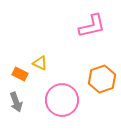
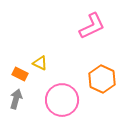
pink L-shape: rotated 12 degrees counterclockwise
orange hexagon: rotated 16 degrees counterclockwise
gray arrow: moved 3 px up; rotated 144 degrees counterclockwise
